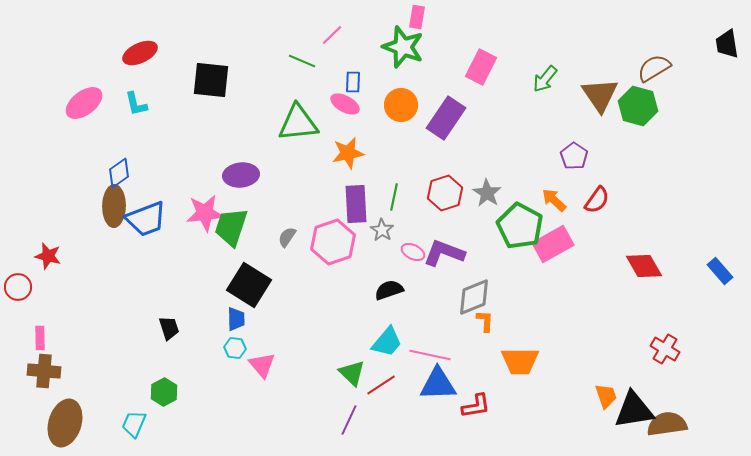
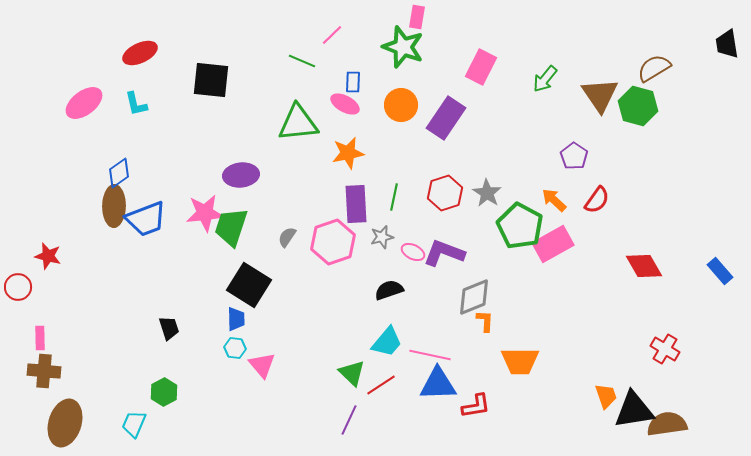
gray star at (382, 230): moved 7 px down; rotated 25 degrees clockwise
